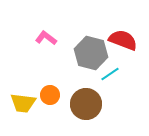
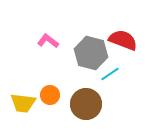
pink L-shape: moved 2 px right, 3 px down
